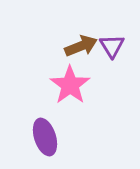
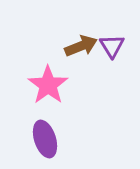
pink star: moved 22 px left
purple ellipse: moved 2 px down
